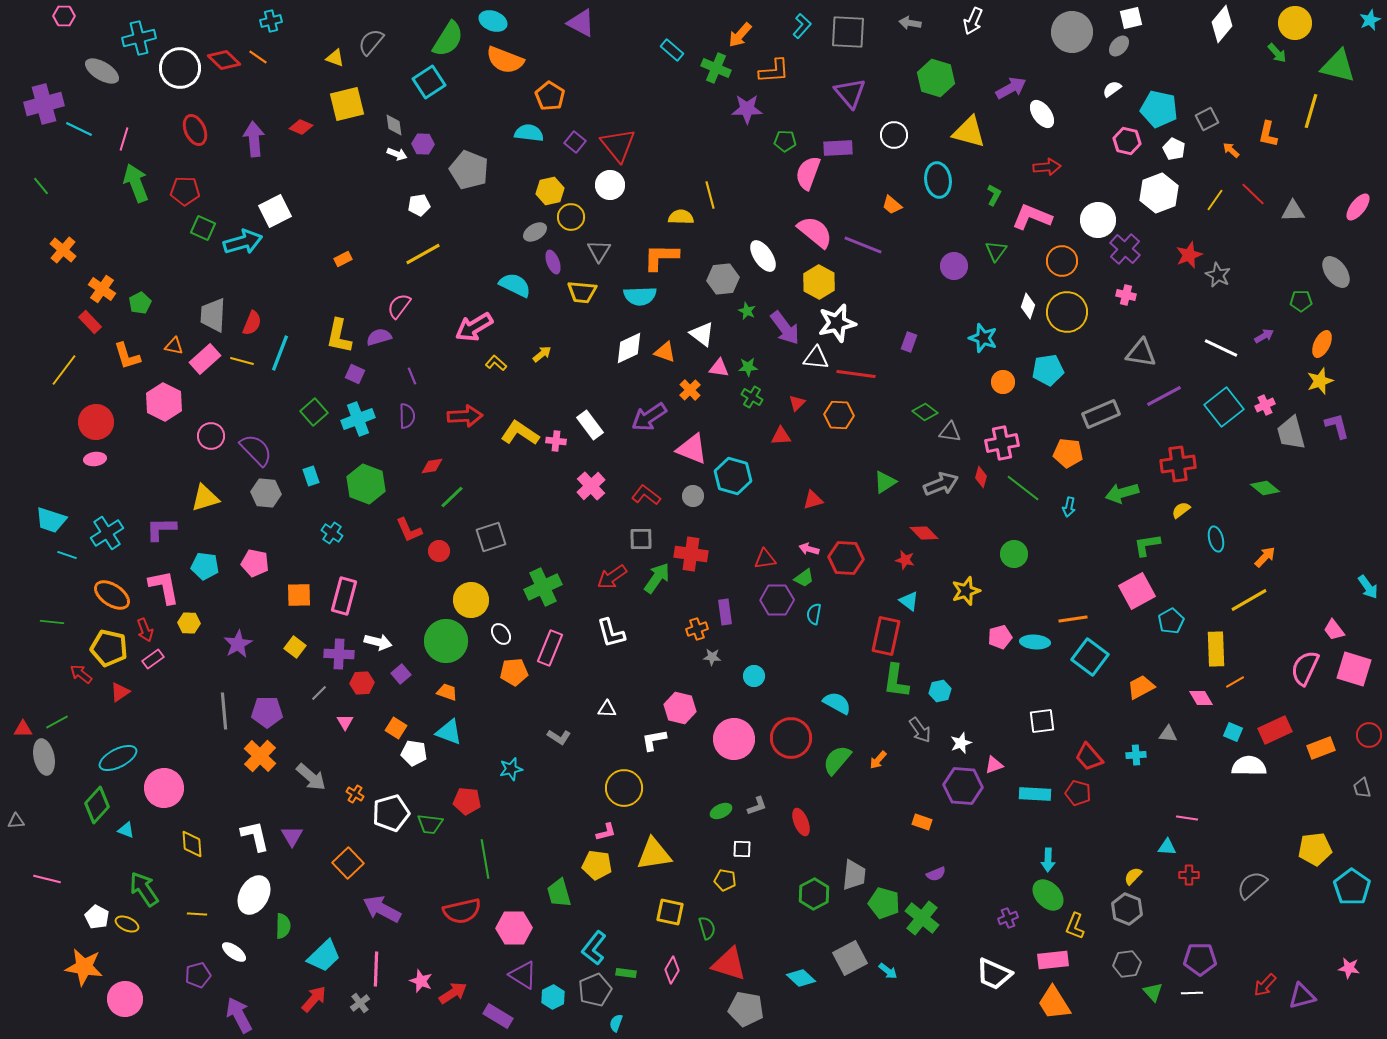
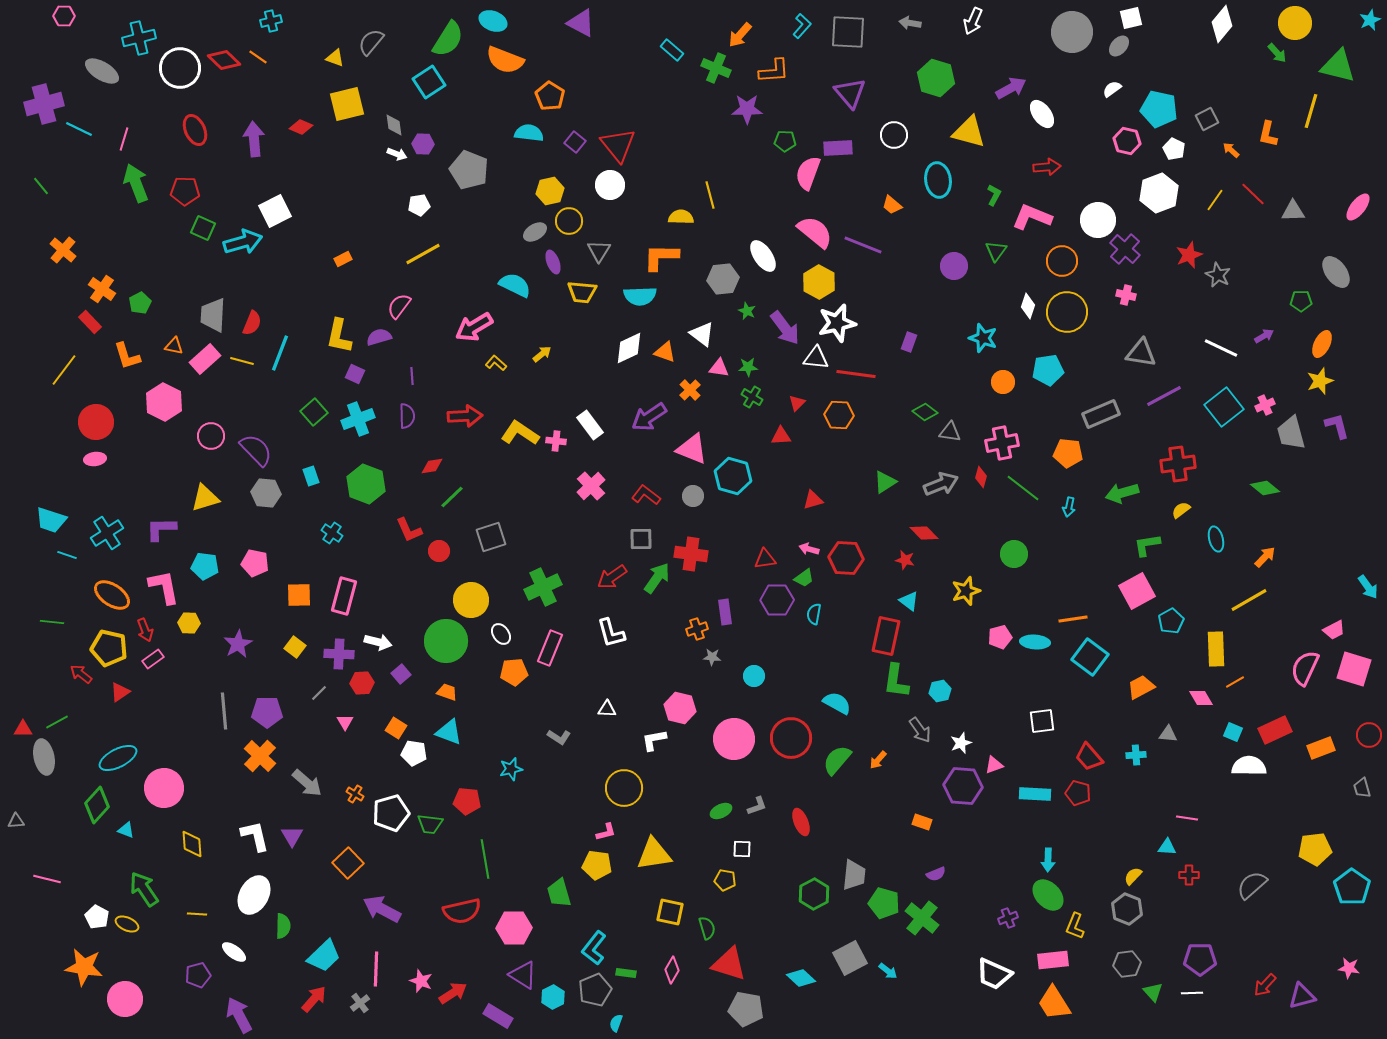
yellow circle at (571, 217): moved 2 px left, 4 px down
purple line at (412, 376): rotated 18 degrees clockwise
pink trapezoid at (1334, 630): rotated 80 degrees counterclockwise
gray arrow at (311, 777): moved 4 px left, 6 px down
